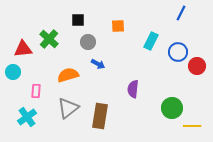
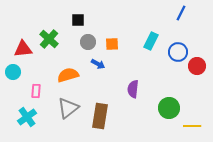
orange square: moved 6 px left, 18 px down
green circle: moved 3 px left
